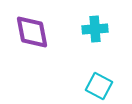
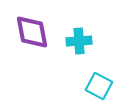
cyan cross: moved 16 px left, 12 px down
